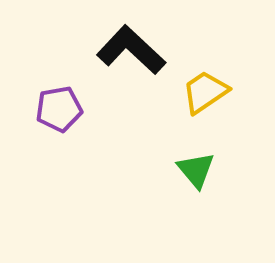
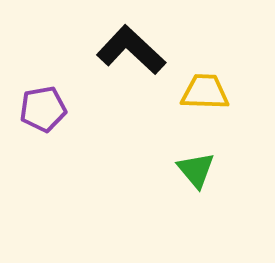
yellow trapezoid: rotated 36 degrees clockwise
purple pentagon: moved 16 px left
